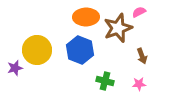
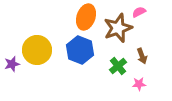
orange ellipse: rotated 70 degrees counterclockwise
purple star: moved 3 px left, 4 px up
green cross: moved 13 px right, 15 px up; rotated 36 degrees clockwise
